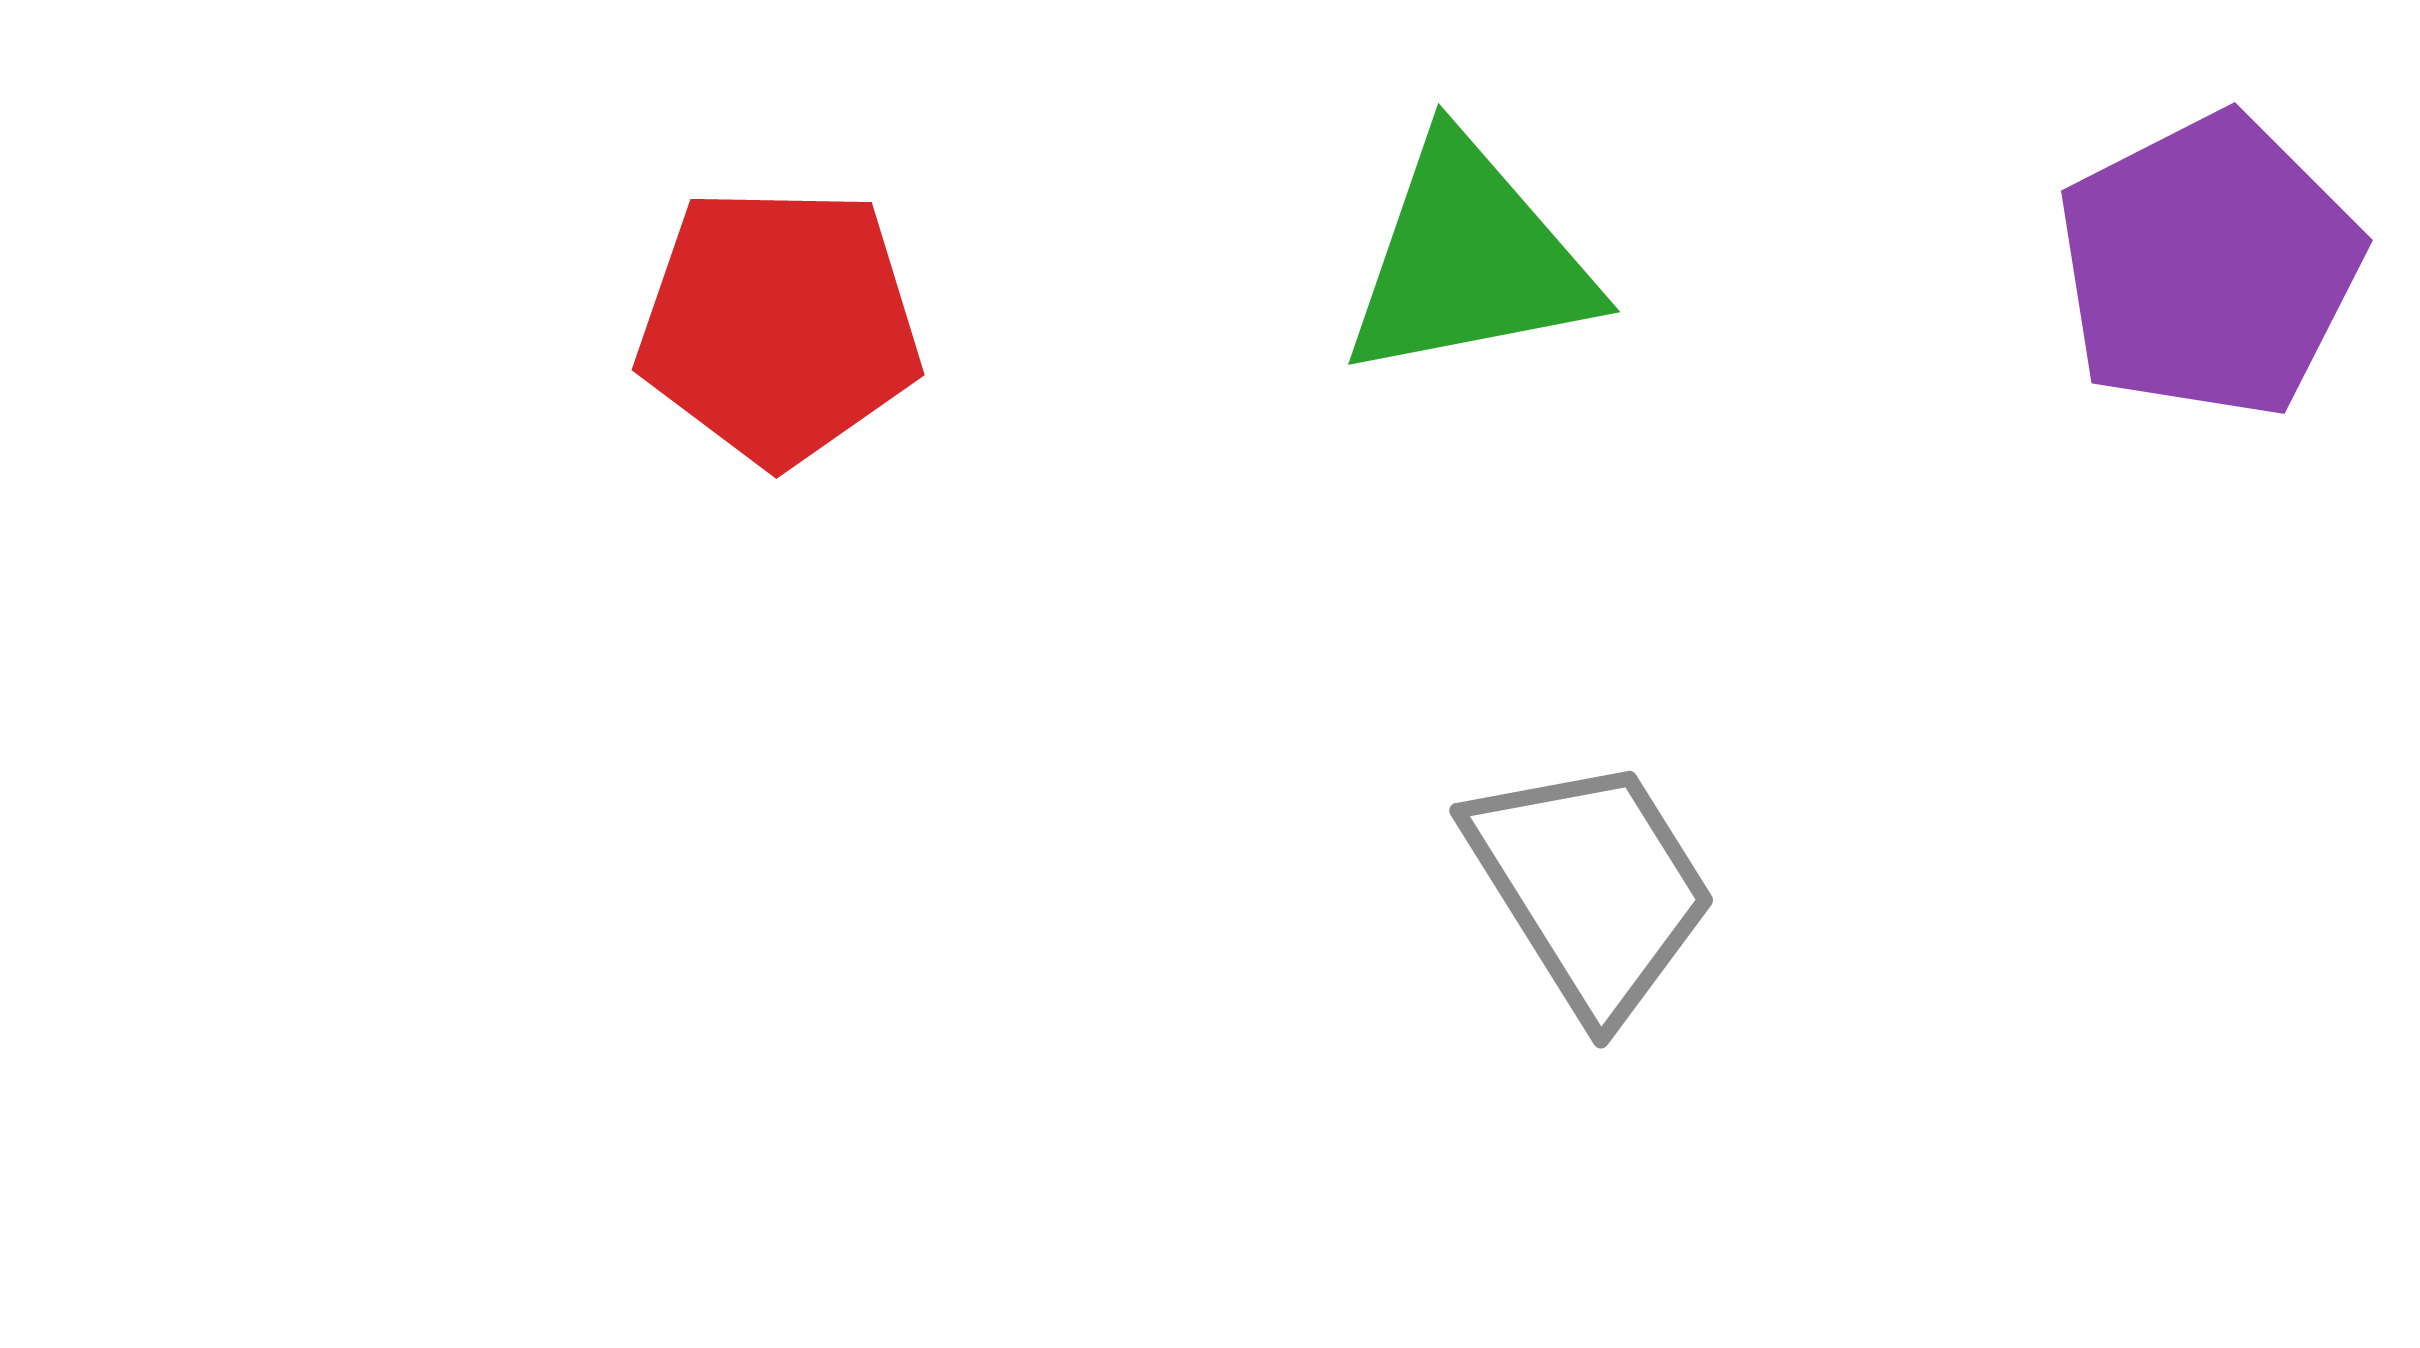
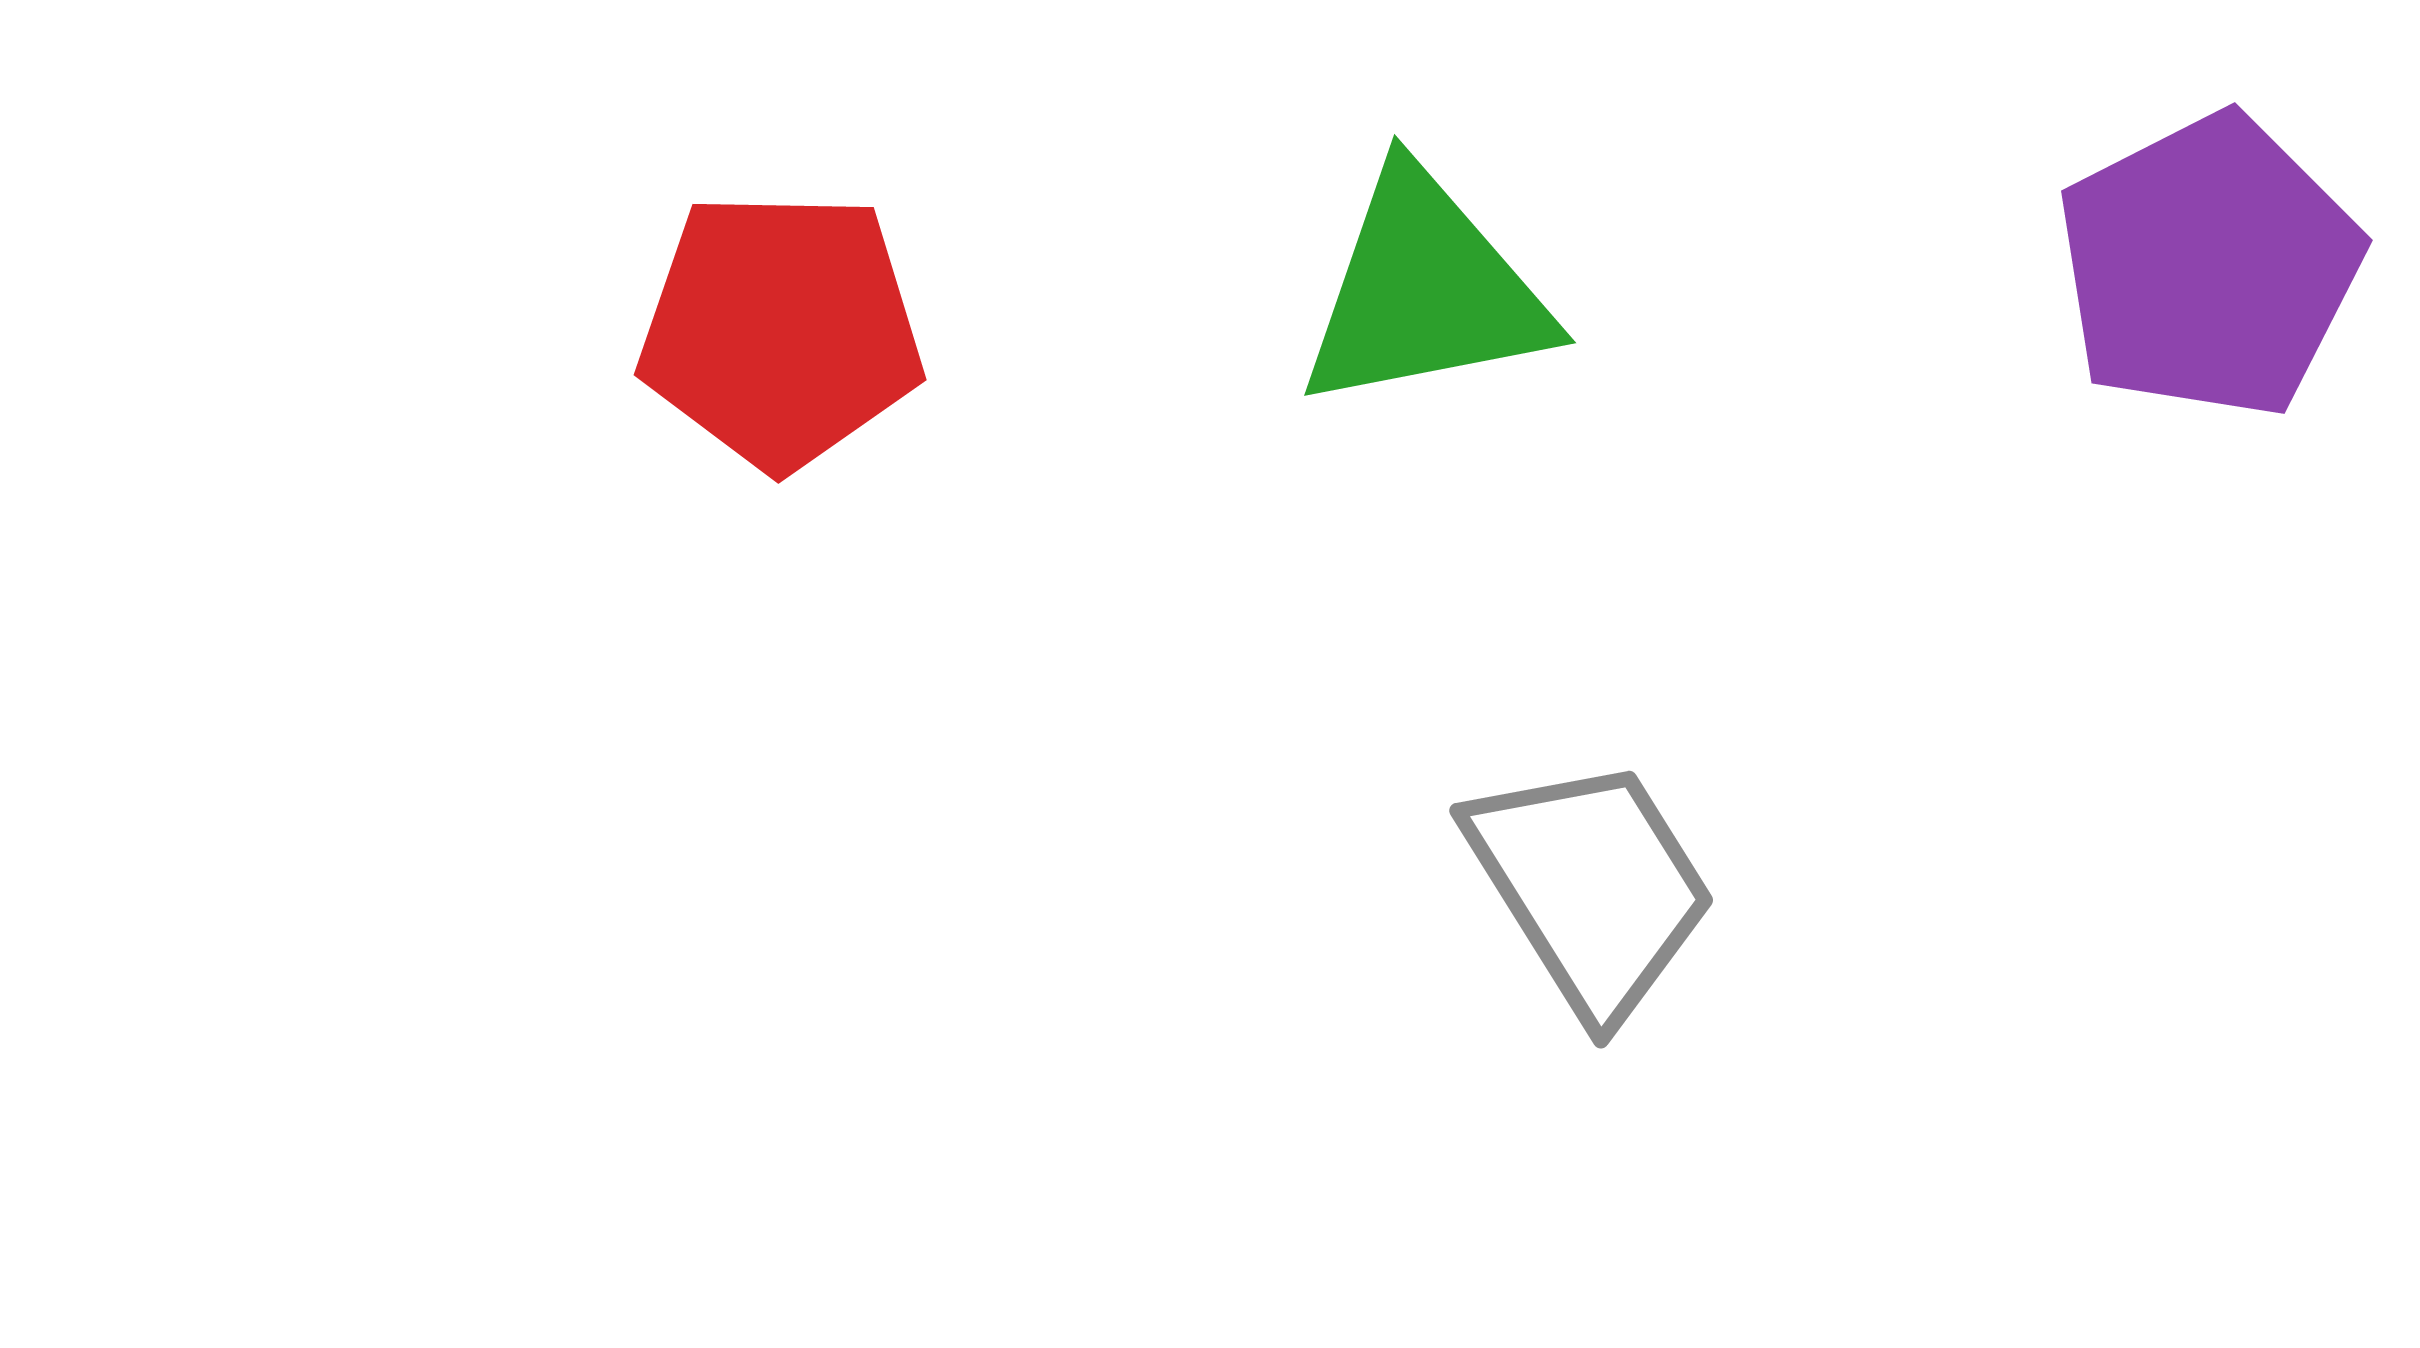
green triangle: moved 44 px left, 31 px down
red pentagon: moved 2 px right, 5 px down
